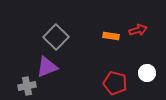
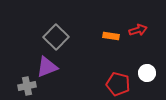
red pentagon: moved 3 px right, 1 px down
